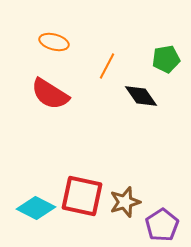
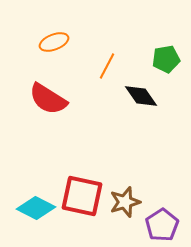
orange ellipse: rotated 36 degrees counterclockwise
red semicircle: moved 2 px left, 5 px down
